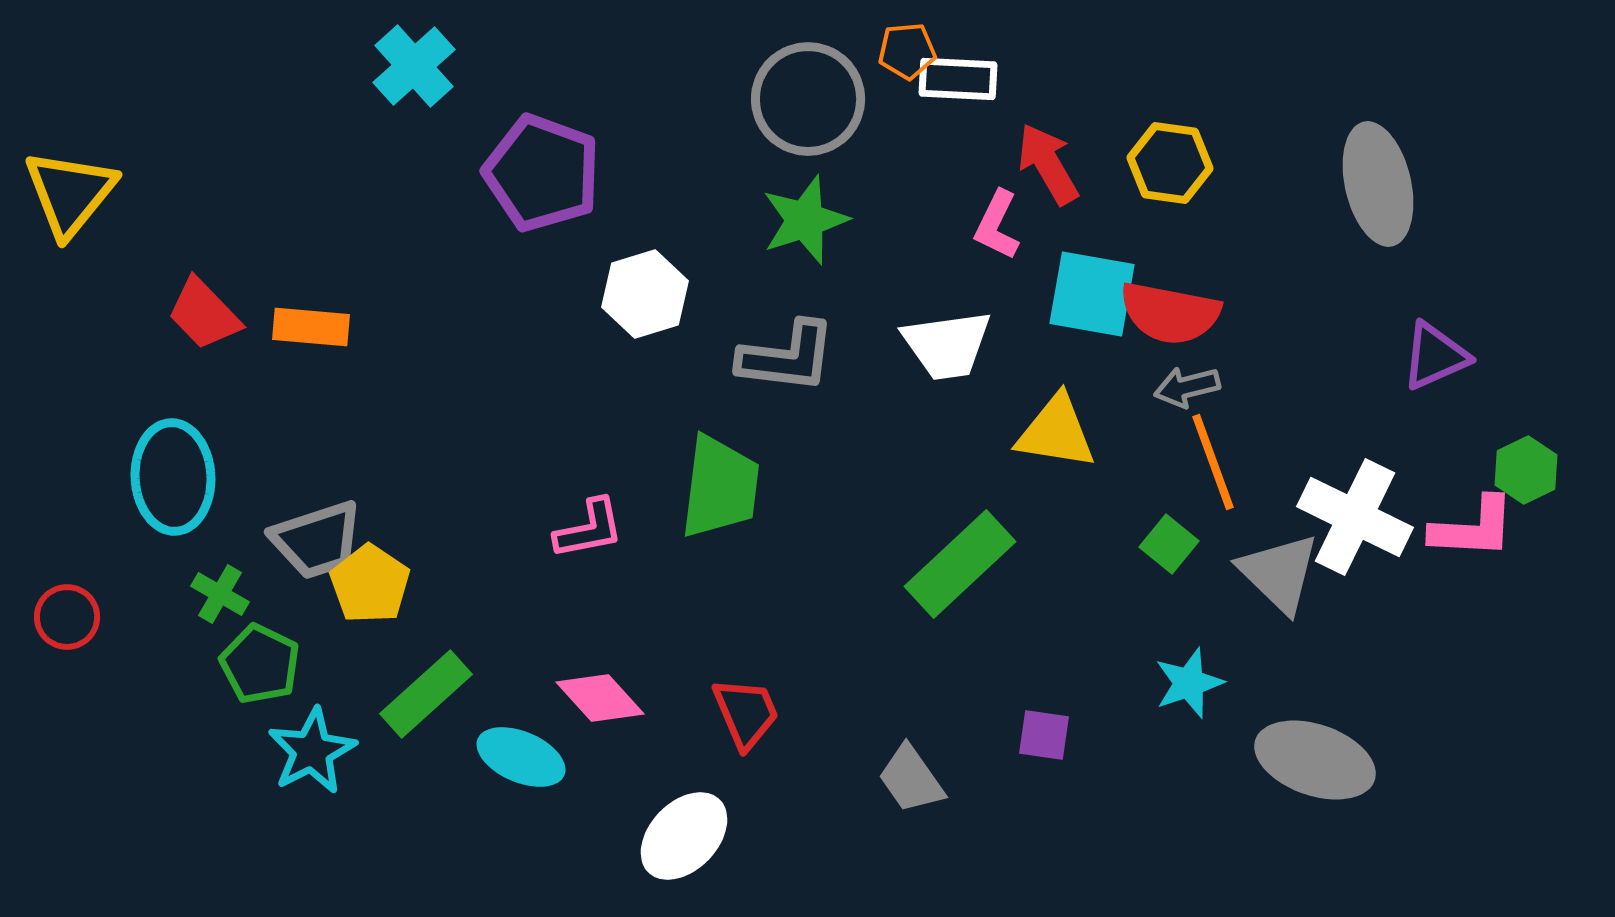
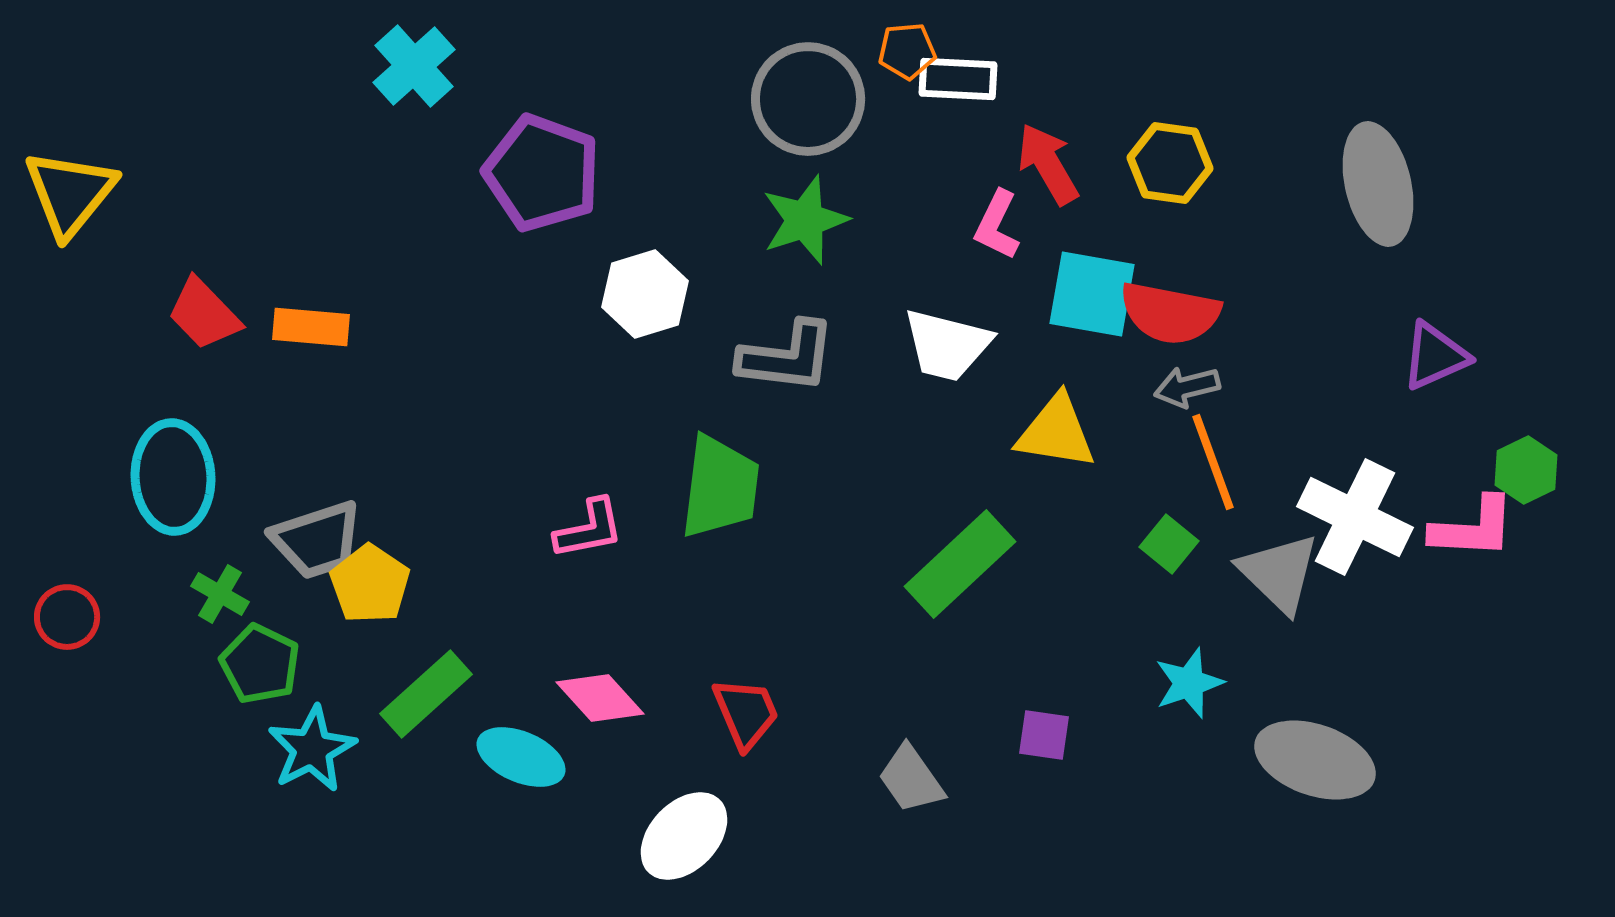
white trapezoid at (947, 345): rotated 22 degrees clockwise
cyan star at (312, 751): moved 2 px up
